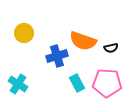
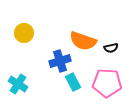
blue cross: moved 3 px right, 5 px down
cyan rectangle: moved 4 px left, 1 px up
